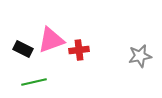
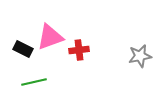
pink triangle: moved 1 px left, 3 px up
